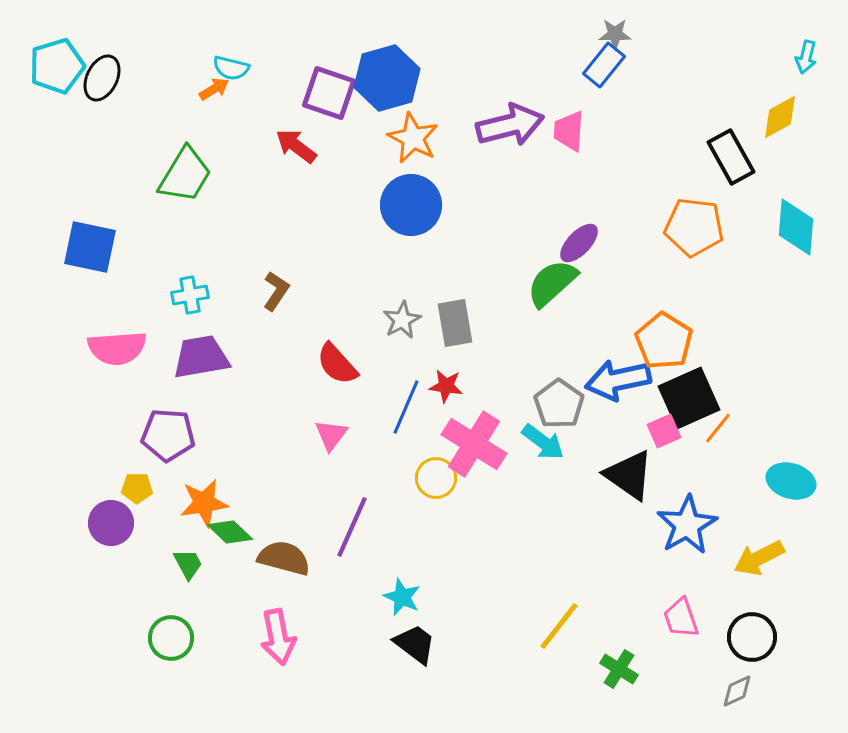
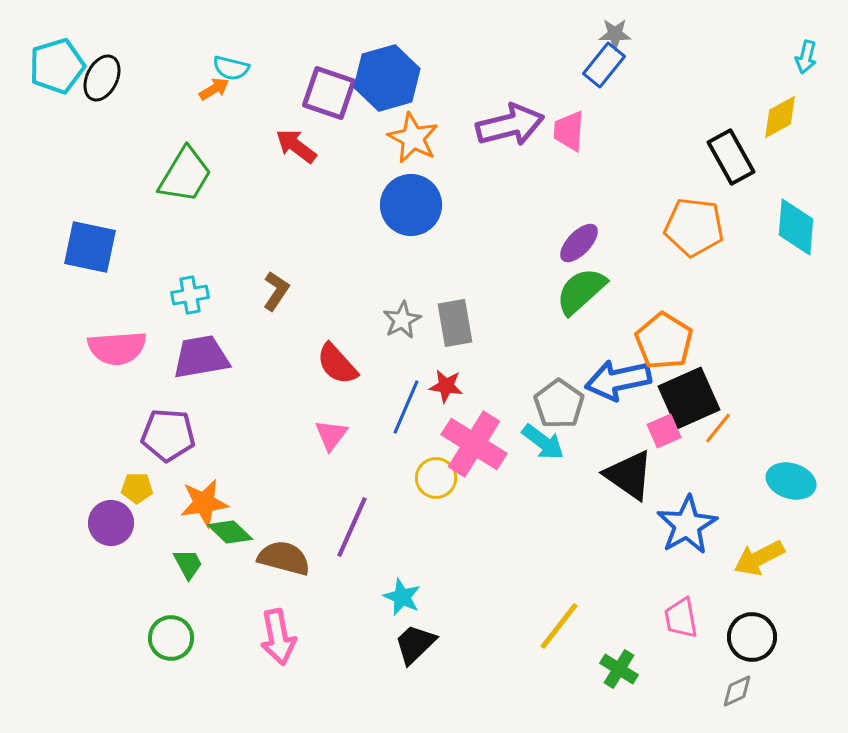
green semicircle at (552, 283): moved 29 px right, 8 px down
pink trapezoid at (681, 618): rotated 9 degrees clockwise
black trapezoid at (415, 644): rotated 81 degrees counterclockwise
